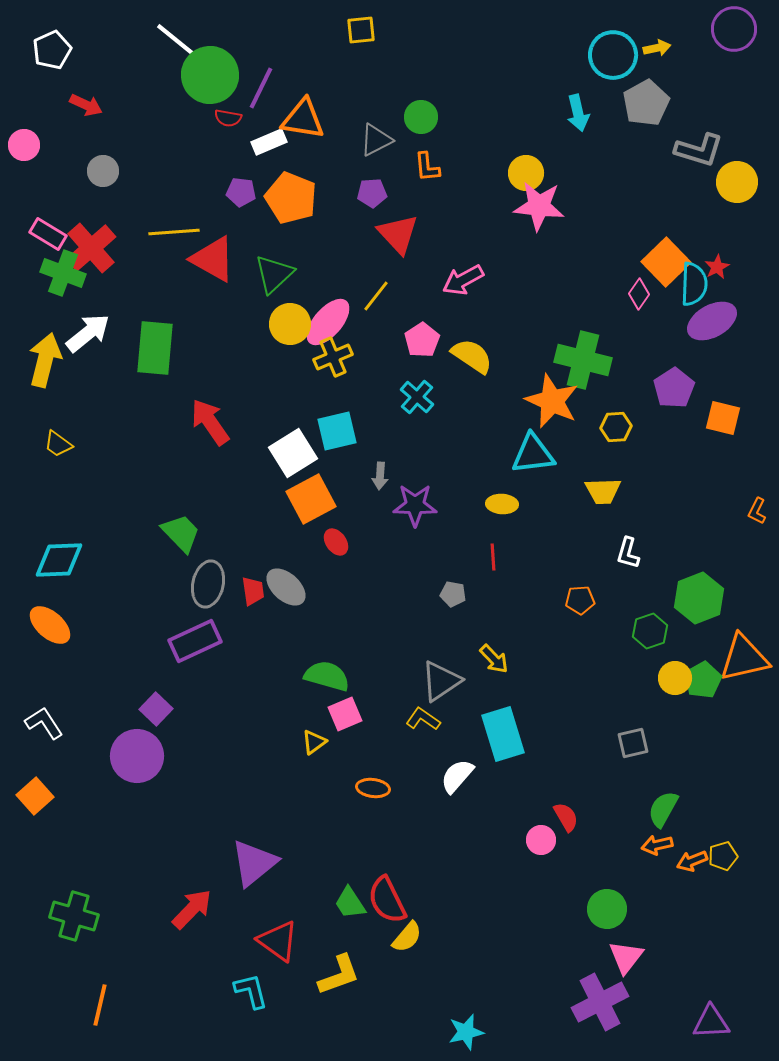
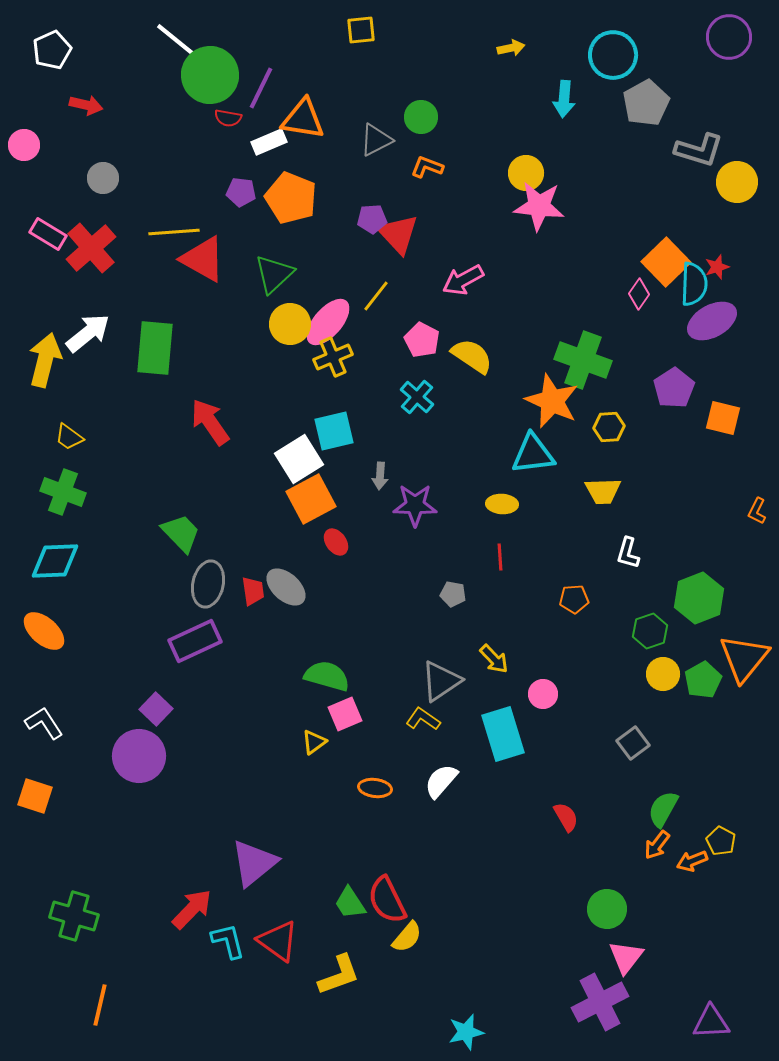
purple circle at (734, 29): moved 5 px left, 8 px down
yellow arrow at (657, 48): moved 146 px left
red arrow at (86, 105): rotated 12 degrees counterclockwise
cyan arrow at (578, 113): moved 14 px left, 14 px up; rotated 18 degrees clockwise
orange L-shape at (427, 167): rotated 116 degrees clockwise
gray circle at (103, 171): moved 7 px down
purple pentagon at (372, 193): moved 26 px down
red triangle at (213, 259): moved 10 px left
red star at (717, 267): rotated 10 degrees clockwise
green cross at (63, 273): moved 219 px down
pink pentagon at (422, 340): rotated 12 degrees counterclockwise
green cross at (583, 360): rotated 6 degrees clockwise
yellow hexagon at (616, 427): moved 7 px left
cyan square at (337, 431): moved 3 px left
yellow trapezoid at (58, 444): moved 11 px right, 7 px up
white square at (293, 453): moved 6 px right, 6 px down
red line at (493, 557): moved 7 px right
cyan diamond at (59, 560): moved 4 px left, 1 px down
orange pentagon at (580, 600): moved 6 px left, 1 px up
orange ellipse at (50, 625): moved 6 px left, 6 px down
orange triangle at (744, 658): rotated 38 degrees counterclockwise
yellow circle at (675, 678): moved 12 px left, 4 px up
gray square at (633, 743): rotated 24 degrees counterclockwise
purple circle at (137, 756): moved 2 px right
white semicircle at (457, 776): moved 16 px left, 5 px down
orange ellipse at (373, 788): moved 2 px right
orange square at (35, 796): rotated 30 degrees counterclockwise
pink circle at (541, 840): moved 2 px right, 146 px up
orange arrow at (657, 845): rotated 40 degrees counterclockwise
yellow pentagon at (723, 856): moved 2 px left, 15 px up; rotated 28 degrees counterclockwise
cyan L-shape at (251, 991): moved 23 px left, 50 px up
